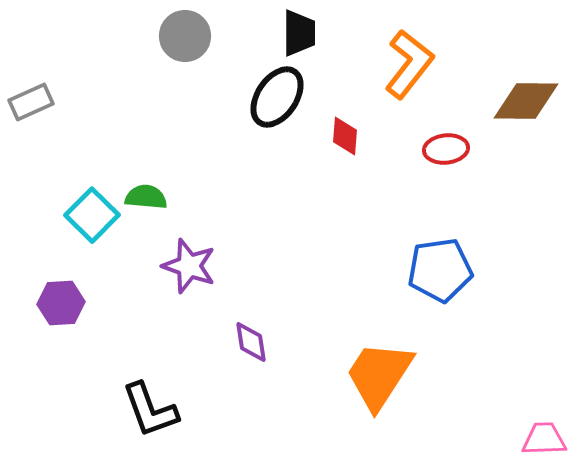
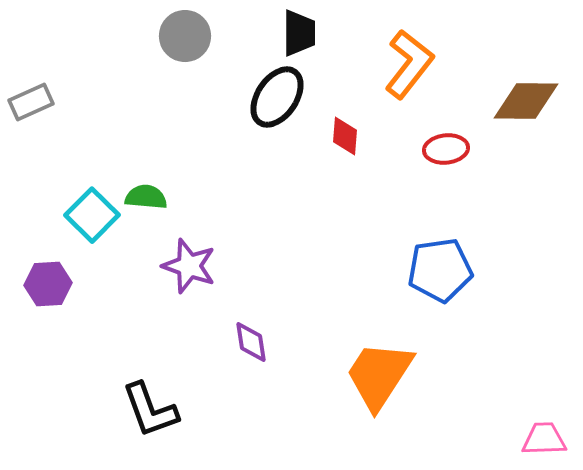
purple hexagon: moved 13 px left, 19 px up
